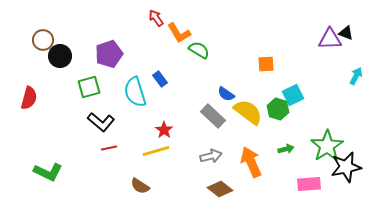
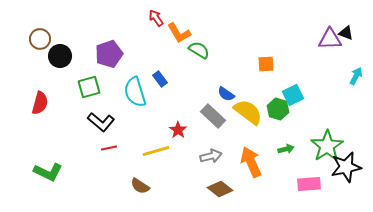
brown circle: moved 3 px left, 1 px up
red semicircle: moved 11 px right, 5 px down
red star: moved 14 px right
